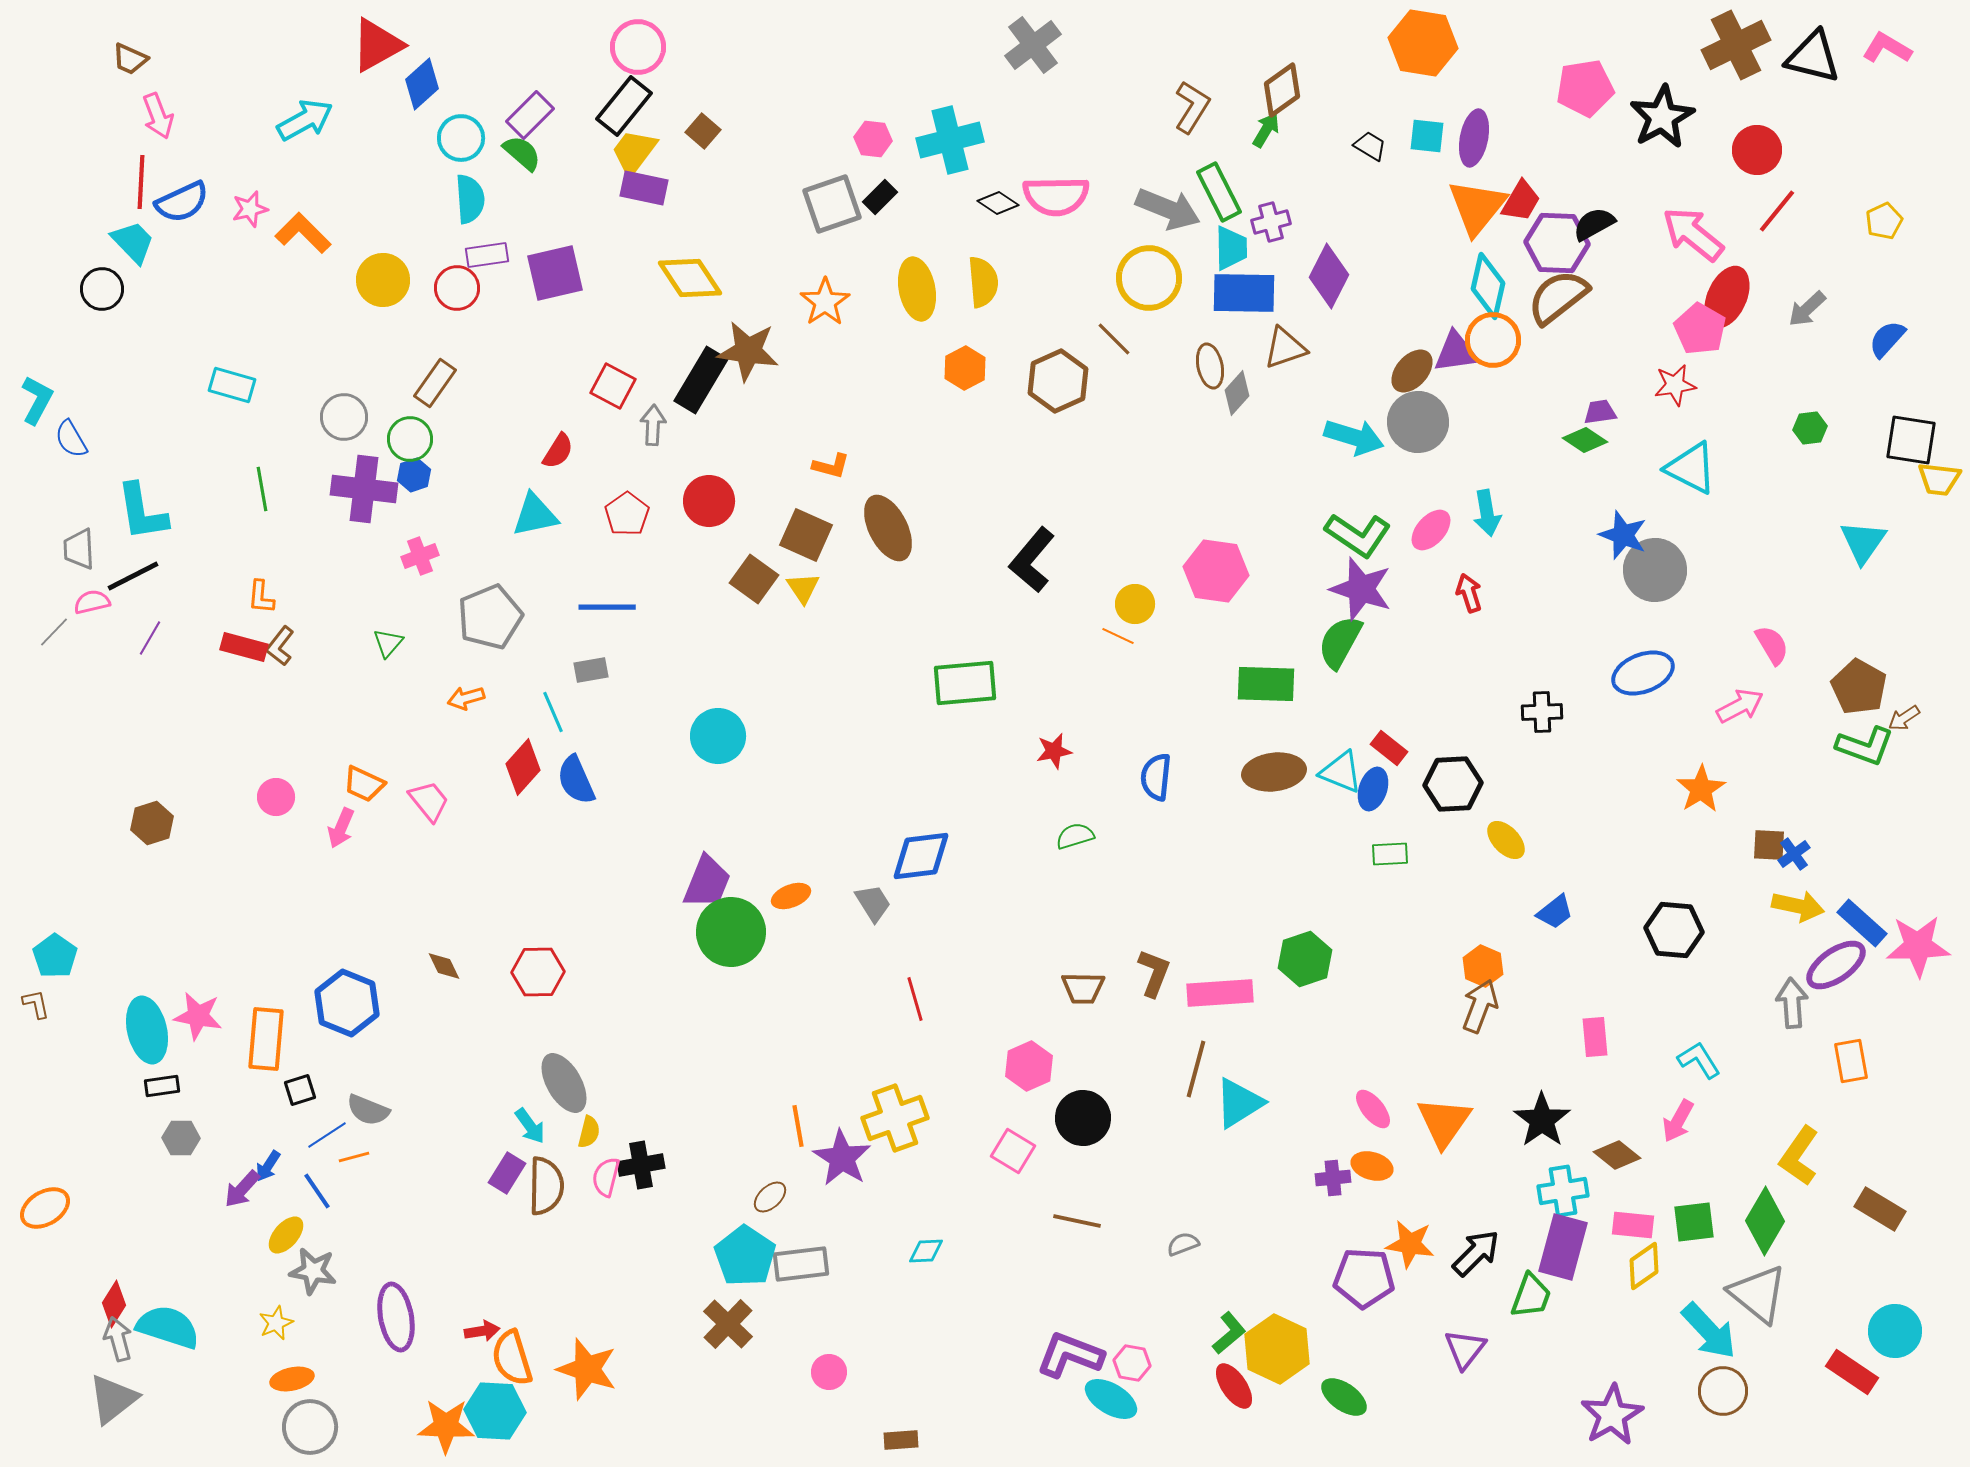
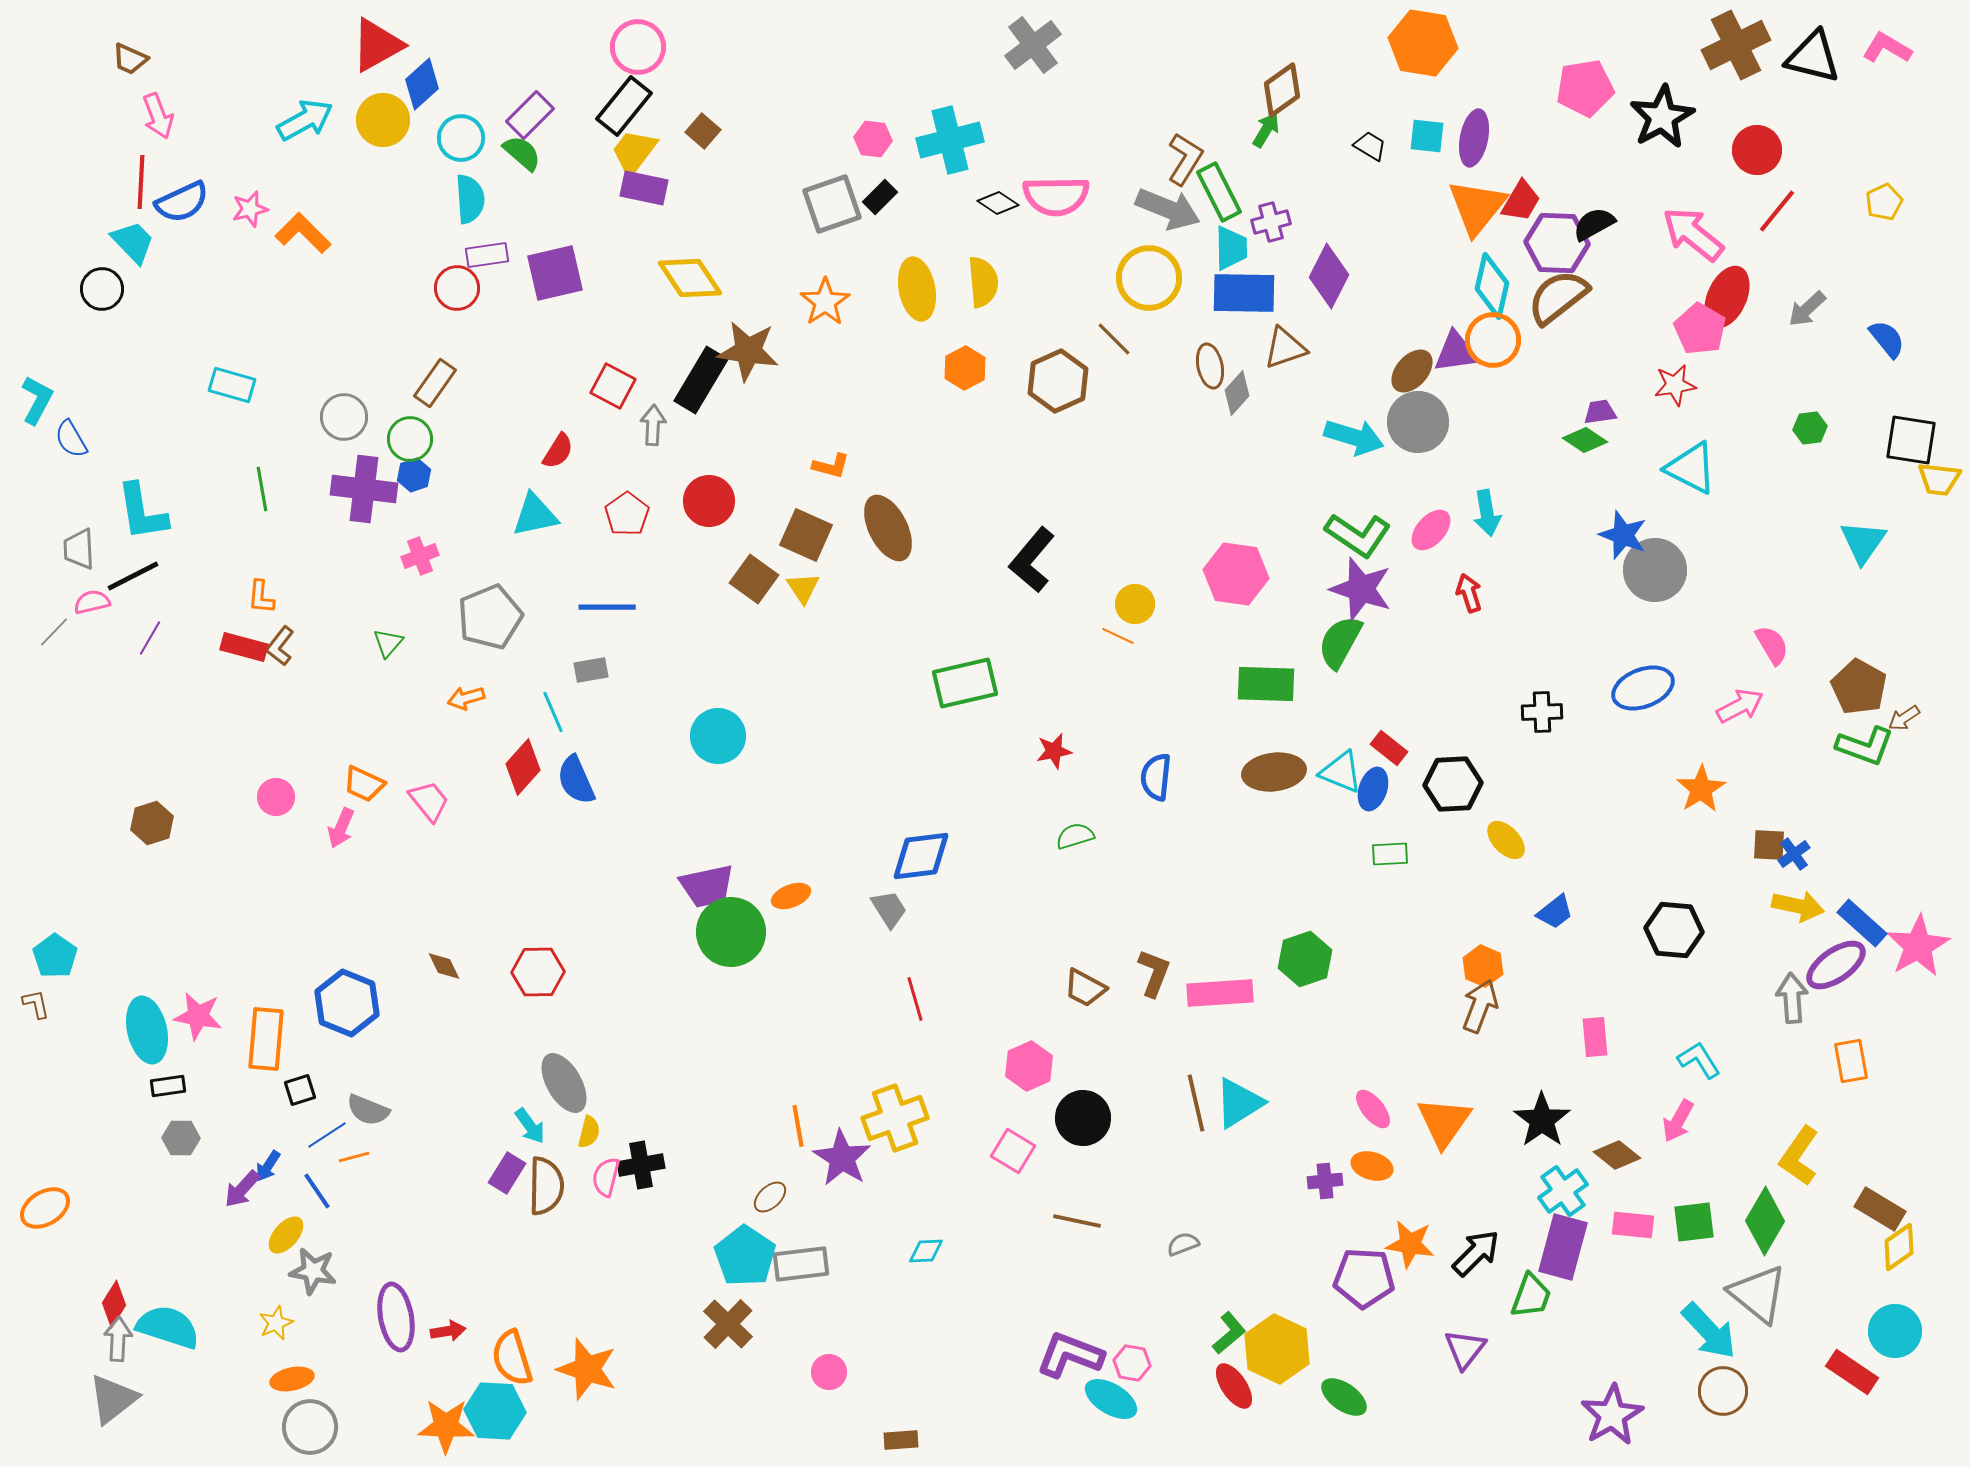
brown L-shape at (1192, 107): moved 7 px left, 52 px down
yellow pentagon at (1884, 221): moved 19 px up
yellow circle at (383, 280): moved 160 px up
cyan diamond at (1488, 286): moved 4 px right
blue semicircle at (1887, 339): rotated 99 degrees clockwise
pink hexagon at (1216, 571): moved 20 px right, 3 px down
blue ellipse at (1643, 673): moved 15 px down
green rectangle at (965, 683): rotated 8 degrees counterclockwise
purple trapezoid at (707, 882): moved 4 px down; rotated 56 degrees clockwise
gray trapezoid at (873, 903): moved 16 px right, 6 px down
pink star at (1918, 946): rotated 28 degrees counterclockwise
brown trapezoid at (1083, 988): moved 2 px right; rotated 27 degrees clockwise
gray arrow at (1792, 1003): moved 5 px up
brown line at (1196, 1069): moved 34 px down; rotated 28 degrees counterclockwise
black rectangle at (162, 1086): moved 6 px right
purple cross at (1333, 1178): moved 8 px left, 3 px down
cyan cross at (1563, 1191): rotated 27 degrees counterclockwise
yellow diamond at (1644, 1266): moved 255 px right, 19 px up
red arrow at (482, 1331): moved 34 px left
gray arrow at (118, 1339): rotated 18 degrees clockwise
